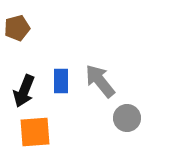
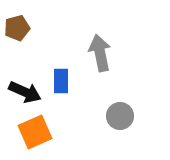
gray arrow: moved 28 px up; rotated 27 degrees clockwise
black arrow: moved 1 px right, 1 px down; rotated 88 degrees counterclockwise
gray circle: moved 7 px left, 2 px up
orange square: rotated 20 degrees counterclockwise
